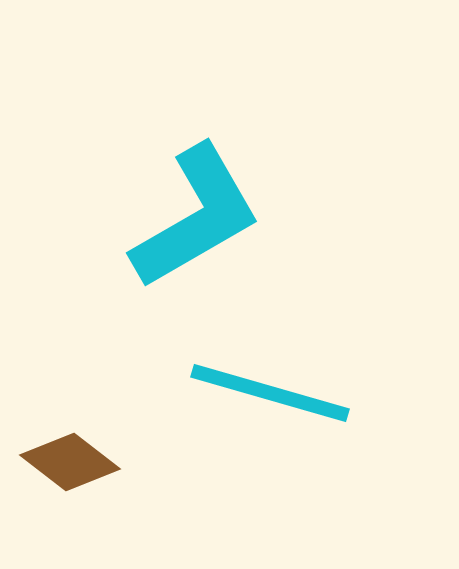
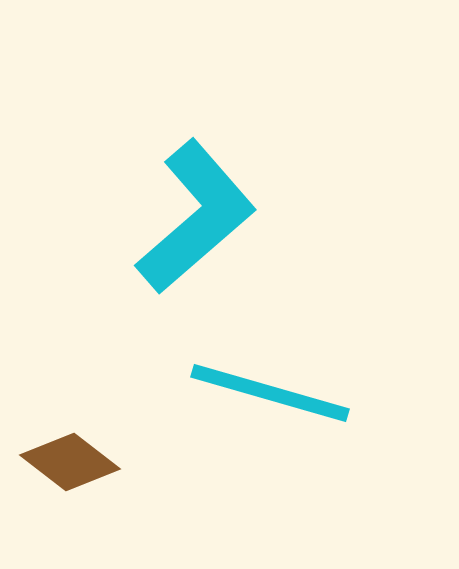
cyan L-shape: rotated 11 degrees counterclockwise
